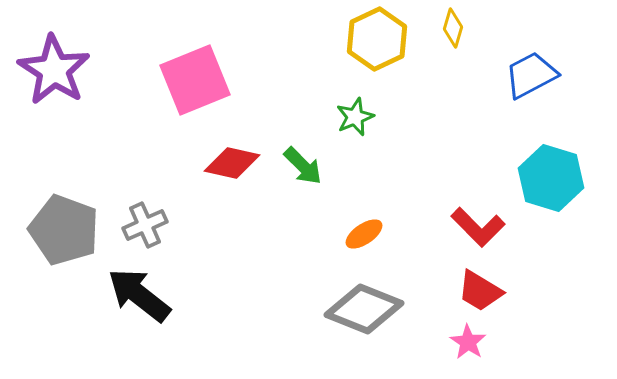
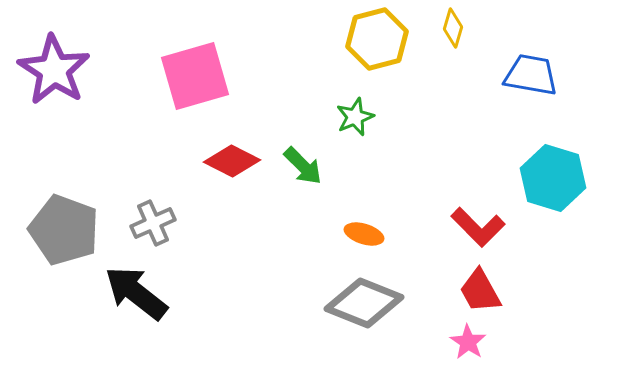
yellow hexagon: rotated 10 degrees clockwise
blue trapezoid: rotated 38 degrees clockwise
pink square: moved 4 px up; rotated 6 degrees clockwise
red diamond: moved 2 px up; rotated 14 degrees clockwise
cyan hexagon: moved 2 px right
gray cross: moved 8 px right, 2 px up
orange ellipse: rotated 51 degrees clockwise
red trapezoid: rotated 30 degrees clockwise
black arrow: moved 3 px left, 2 px up
gray diamond: moved 6 px up
